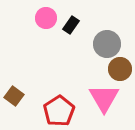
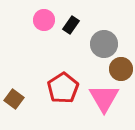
pink circle: moved 2 px left, 2 px down
gray circle: moved 3 px left
brown circle: moved 1 px right
brown square: moved 3 px down
red pentagon: moved 4 px right, 23 px up
